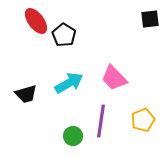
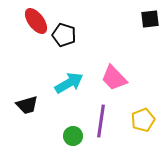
black pentagon: rotated 15 degrees counterclockwise
black trapezoid: moved 1 px right, 11 px down
